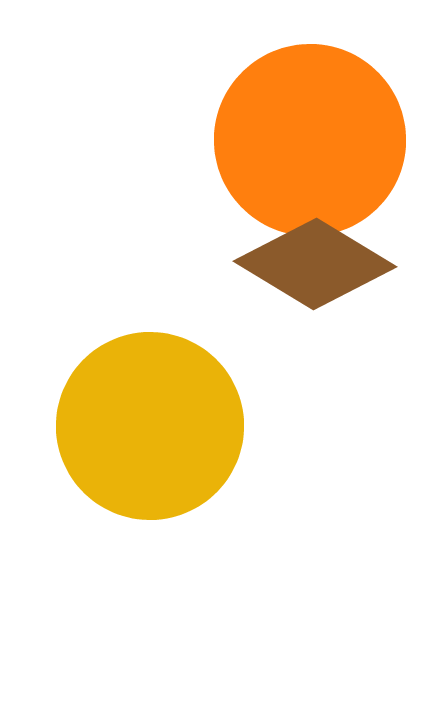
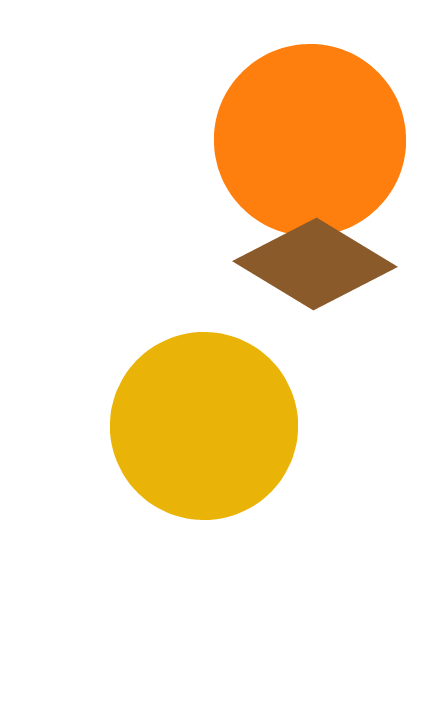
yellow circle: moved 54 px right
